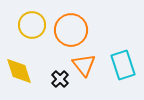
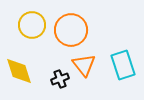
black cross: rotated 24 degrees clockwise
